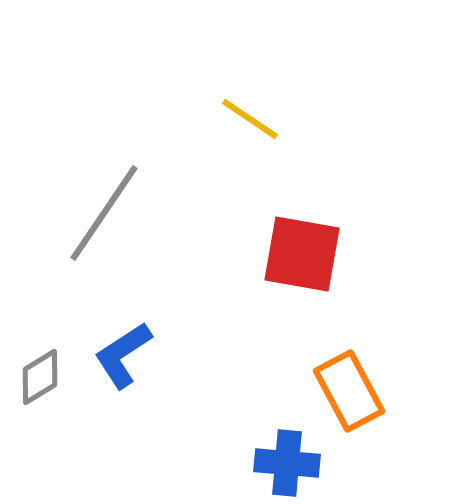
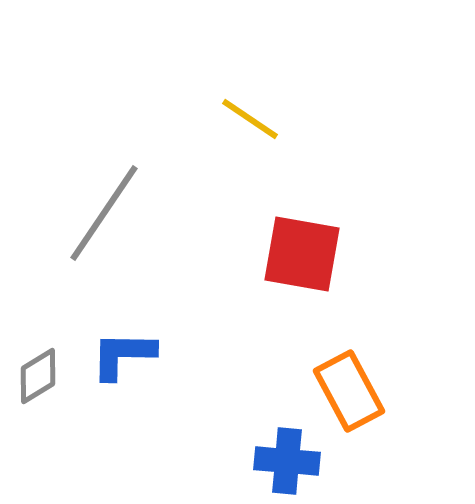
blue L-shape: rotated 34 degrees clockwise
gray diamond: moved 2 px left, 1 px up
blue cross: moved 2 px up
